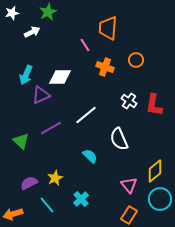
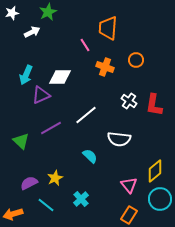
white semicircle: rotated 60 degrees counterclockwise
cyan line: moved 1 px left; rotated 12 degrees counterclockwise
